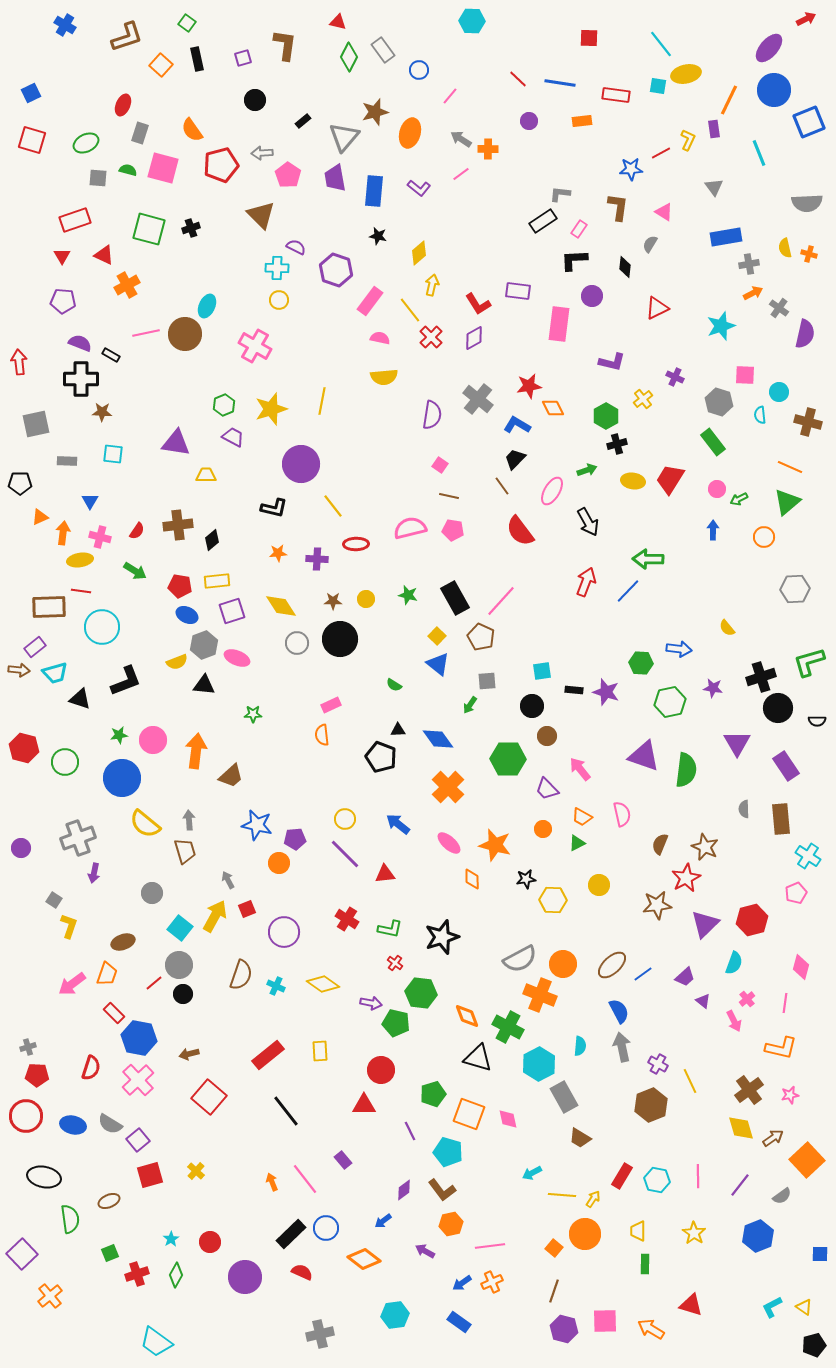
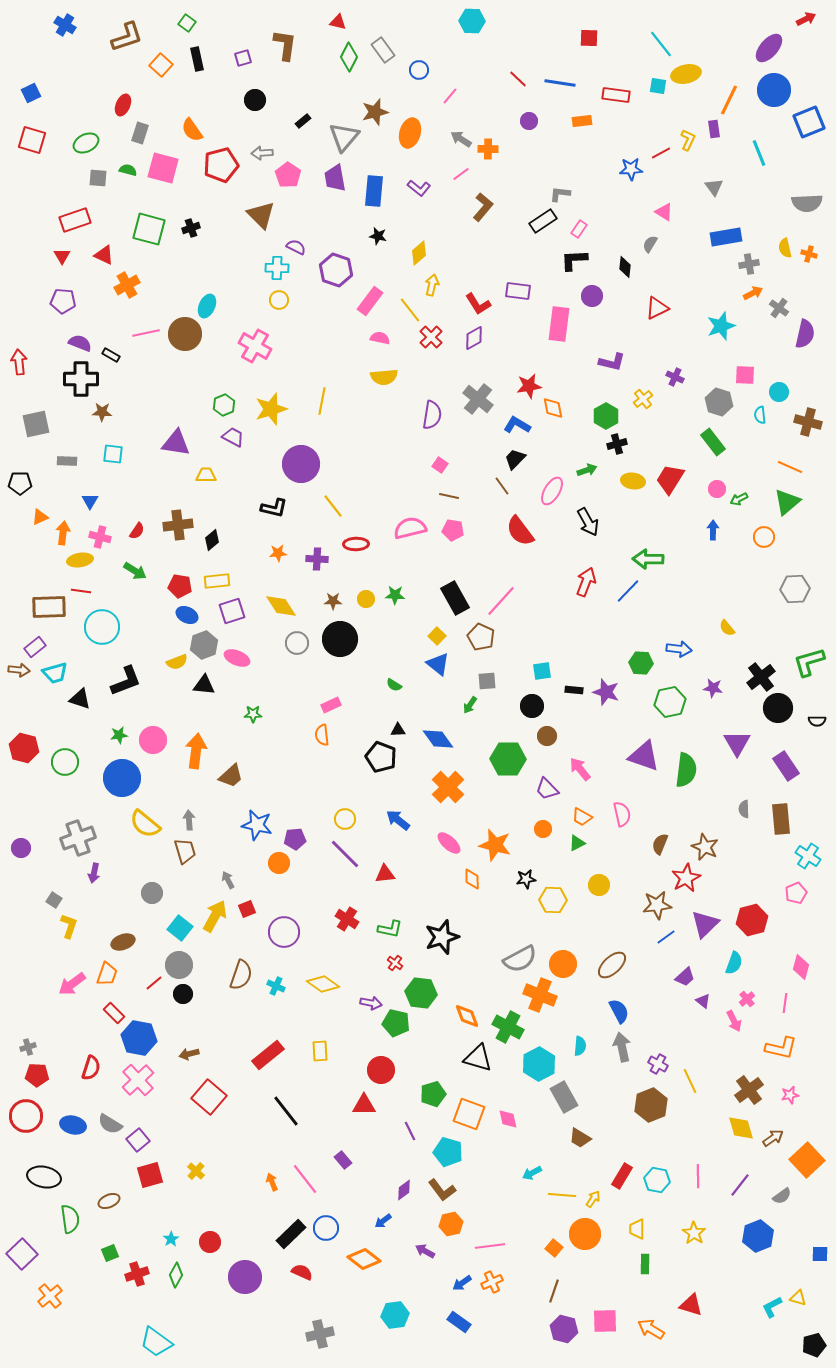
brown L-shape at (618, 207): moved 135 px left; rotated 32 degrees clockwise
orange diamond at (553, 408): rotated 15 degrees clockwise
green star at (408, 595): moved 13 px left; rotated 12 degrees counterclockwise
black cross at (761, 677): rotated 20 degrees counterclockwise
blue arrow at (398, 824): moved 4 px up
blue line at (643, 974): moved 23 px right, 37 px up
yellow trapezoid at (638, 1231): moved 1 px left, 2 px up
yellow triangle at (804, 1307): moved 6 px left, 9 px up; rotated 18 degrees counterclockwise
